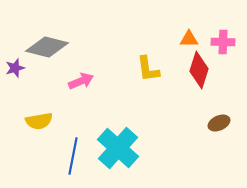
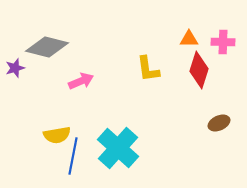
yellow semicircle: moved 18 px right, 14 px down
